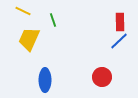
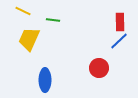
green line: rotated 64 degrees counterclockwise
red circle: moved 3 px left, 9 px up
